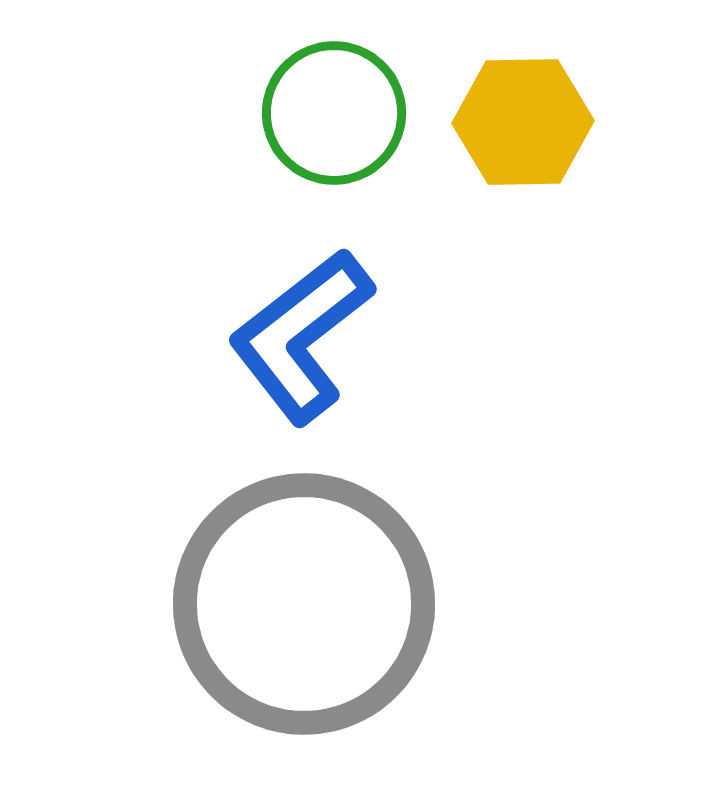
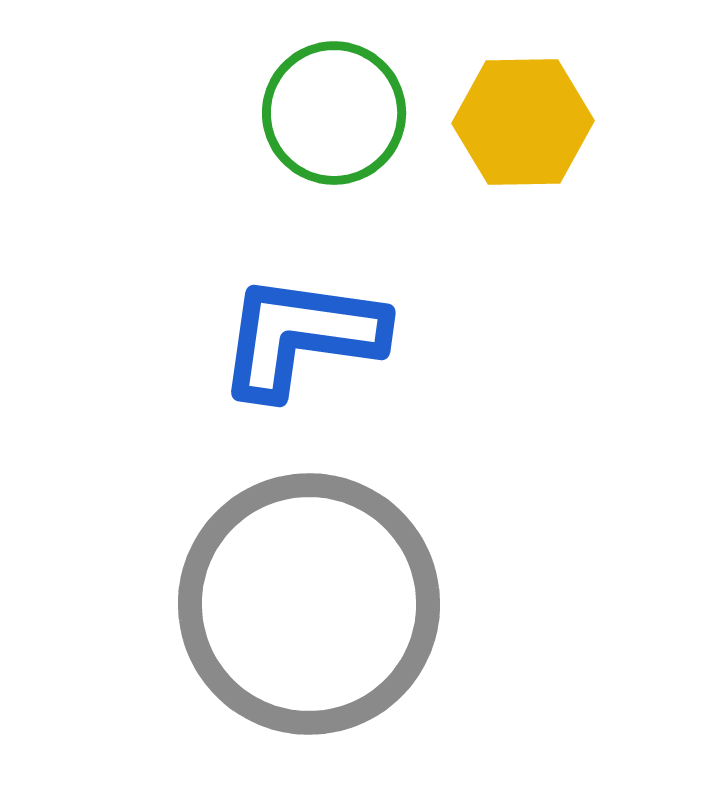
blue L-shape: rotated 46 degrees clockwise
gray circle: moved 5 px right
